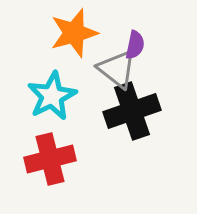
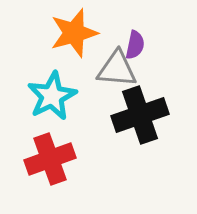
gray triangle: rotated 33 degrees counterclockwise
black cross: moved 8 px right, 4 px down
red cross: rotated 6 degrees counterclockwise
